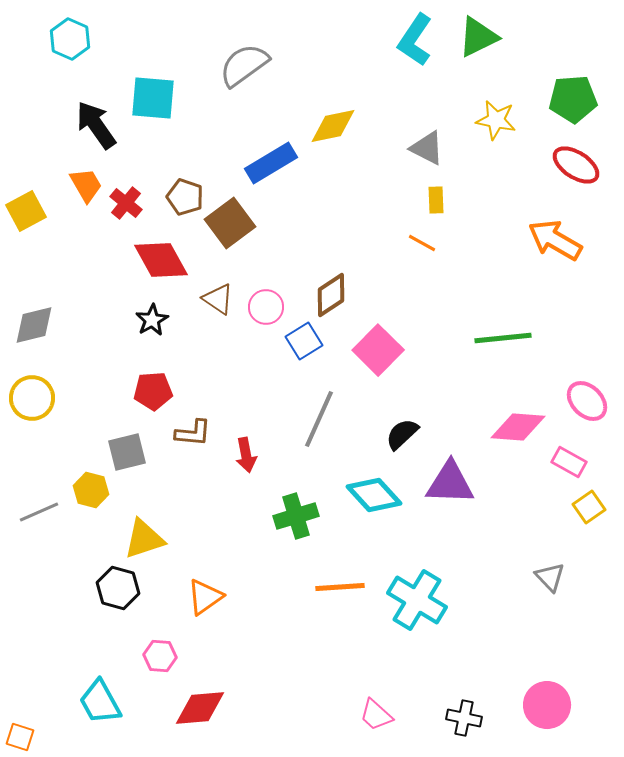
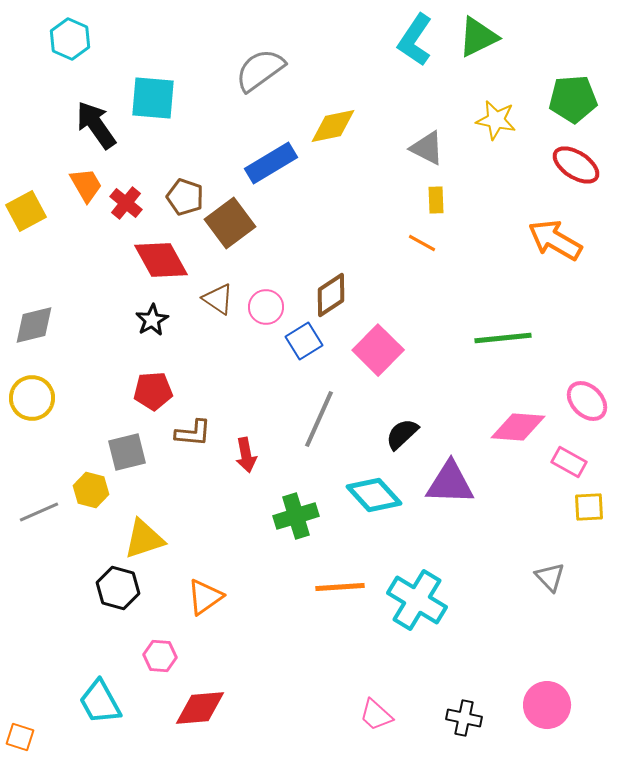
gray semicircle at (244, 65): moved 16 px right, 5 px down
yellow square at (589, 507): rotated 32 degrees clockwise
